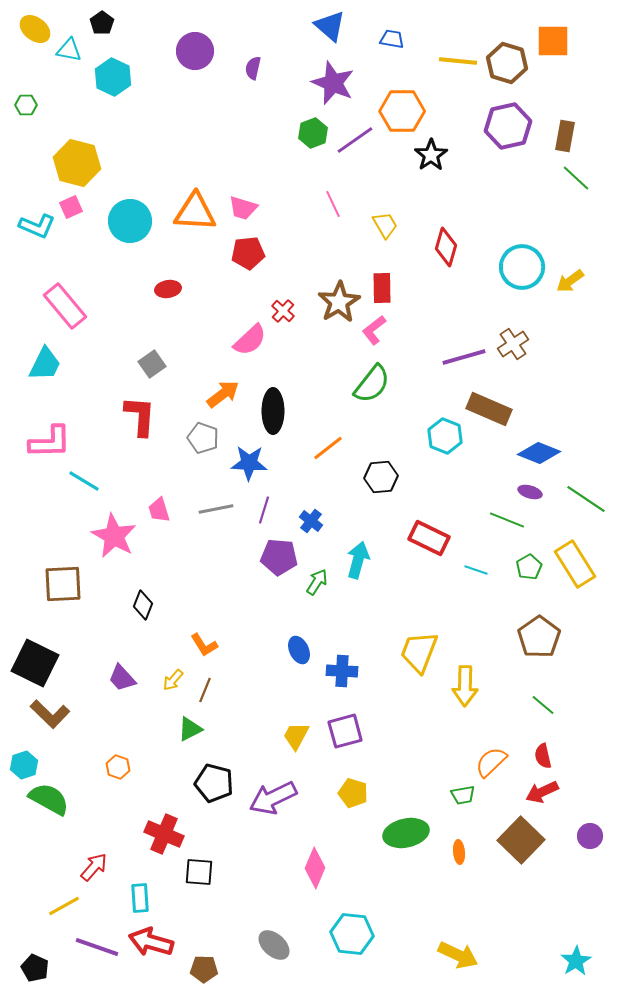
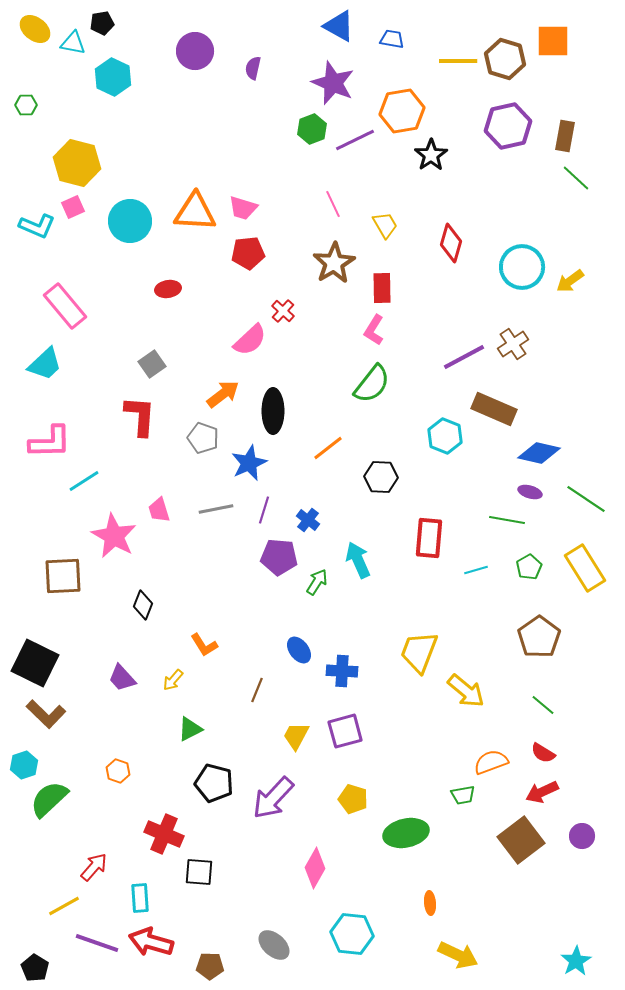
black pentagon at (102, 23): rotated 25 degrees clockwise
blue triangle at (330, 26): moved 9 px right; rotated 12 degrees counterclockwise
cyan triangle at (69, 50): moved 4 px right, 7 px up
yellow line at (458, 61): rotated 6 degrees counterclockwise
brown hexagon at (507, 63): moved 2 px left, 4 px up
orange hexagon at (402, 111): rotated 9 degrees counterclockwise
green hexagon at (313, 133): moved 1 px left, 4 px up
purple line at (355, 140): rotated 9 degrees clockwise
pink square at (71, 207): moved 2 px right
red diamond at (446, 247): moved 5 px right, 4 px up
brown star at (339, 302): moved 5 px left, 39 px up
pink L-shape at (374, 330): rotated 20 degrees counterclockwise
purple line at (464, 357): rotated 12 degrees counterclockwise
cyan trapezoid at (45, 364): rotated 21 degrees clockwise
brown rectangle at (489, 409): moved 5 px right
blue diamond at (539, 453): rotated 9 degrees counterclockwise
blue star at (249, 463): rotated 27 degrees counterclockwise
black hexagon at (381, 477): rotated 8 degrees clockwise
cyan line at (84, 481): rotated 64 degrees counterclockwise
green line at (507, 520): rotated 12 degrees counterclockwise
blue cross at (311, 521): moved 3 px left, 1 px up
red rectangle at (429, 538): rotated 69 degrees clockwise
cyan arrow at (358, 560): rotated 39 degrees counterclockwise
yellow rectangle at (575, 564): moved 10 px right, 4 px down
cyan line at (476, 570): rotated 35 degrees counterclockwise
brown square at (63, 584): moved 8 px up
blue ellipse at (299, 650): rotated 12 degrees counterclockwise
yellow arrow at (465, 686): moved 1 px right, 5 px down; rotated 51 degrees counterclockwise
brown line at (205, 690): moved 52 px right
brown L-shape at (50, 714): moved 4 px left
red semicircle at (543, 756): moved 3 px up; rotated 45 degrees counterclockwise
orange semicircle at (491, 762): rotated 24 degrees clockwise
orange hexagon at (118, 767): moved 4 px down
yellow pentagon at (353, 793): moved 6 px down
purple arrow at (273, 798): rotated 21 degrees counterclockwise
green semicircle at (49, 799): rotated 72 degrees counterclockwise
purple circle at (590, 836): moved 8 px left
brown square at (521, 840): rotated 9 degrees clockwise
orange ellipse at (459, 852): moved 29 px left, 51 px down
pink diamond at (315, 868): rotated 6 degrees clockwise
purple line at (97, 947): moved 4 px up
black pentagon at (35, 968): rotated 8 degrees clockwise
brown pentagon at (204, 969): moved 6 px right, 3 px up
